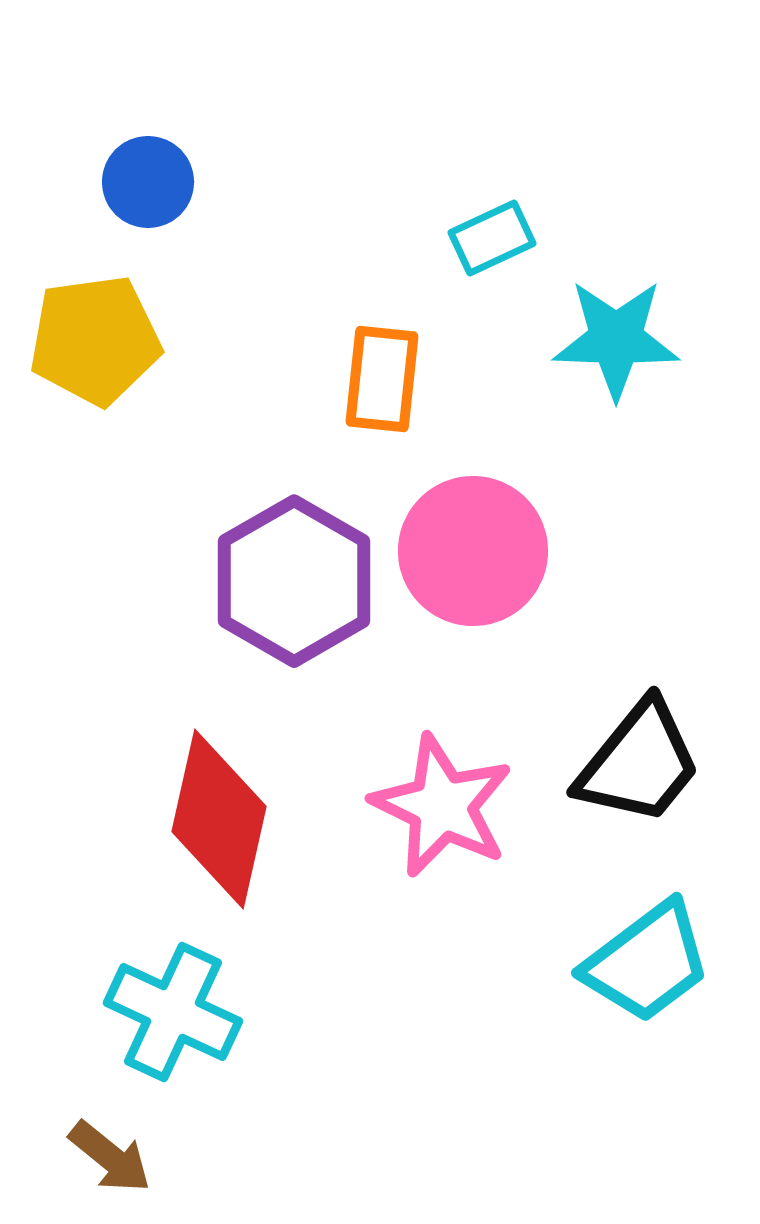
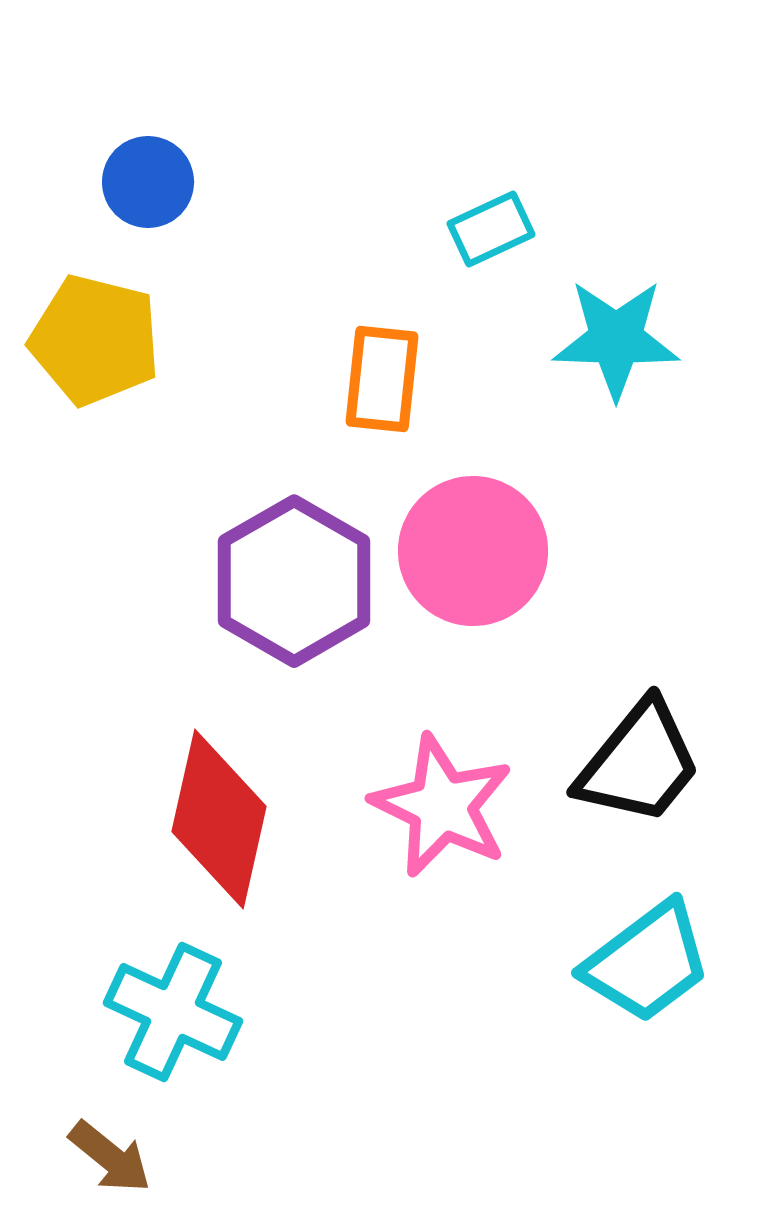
cyan rectangle: moved 1 px left, 9 px up
yellow pentagon: rotated 22 degrees clockwise
